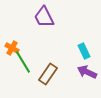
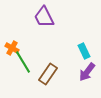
purple arrow: rotated 78 degrees counterclockwise
